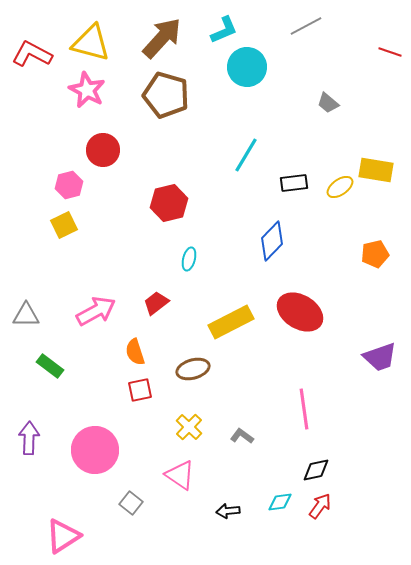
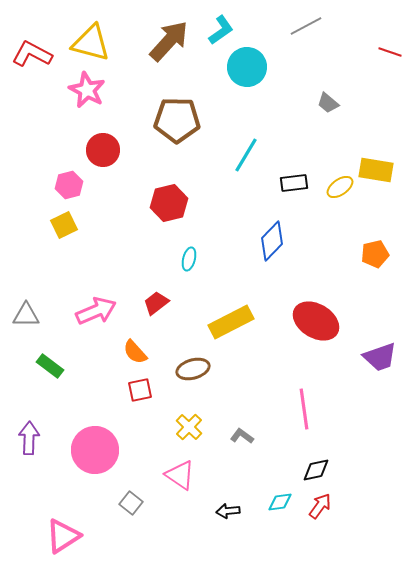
cyan L-shape at (224, 30): moved 3 px left; rotated 12 degrees counterclockwise
brown arrow at (162, 38): moved 7 px right, 3 px down
brown pentagon at (166, 95): moved 11 px right, 25 px down; rotated 15 degrees counterclockwise
pink arrow at (96, 311): rotated 6 degrees clockwise
red ellipse at (300, 312): moved 16 px right, 9 px down
orange semicircle at (135, 352): rotated 24 degrees counterclockwise
